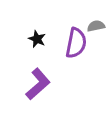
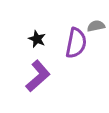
purple L-shape: moved 8 px up
